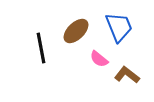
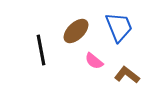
black line: moved 2 px down
pink semicircle: moved 5 px left, 2 px down
